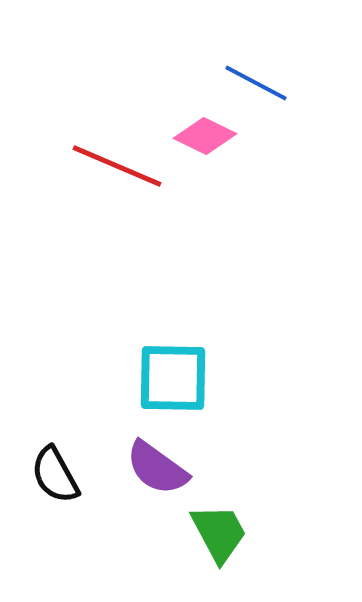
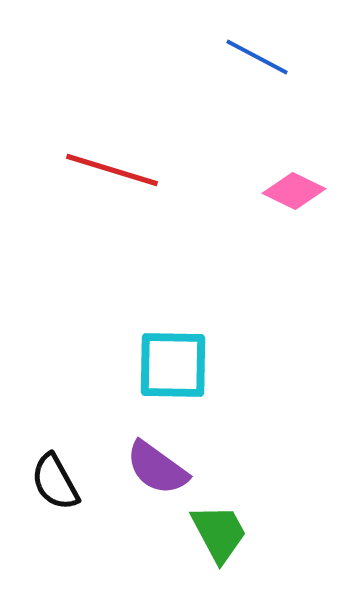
blue line: moved 1 px right, 26 px up
pink diamond: moved 89 px right, 55 px down
red line: moved 5 px left, 4 px down; rotated 6 degrees counterclockwise
cyan square: moved 13 px up
black semicircle: moved 7 px down
